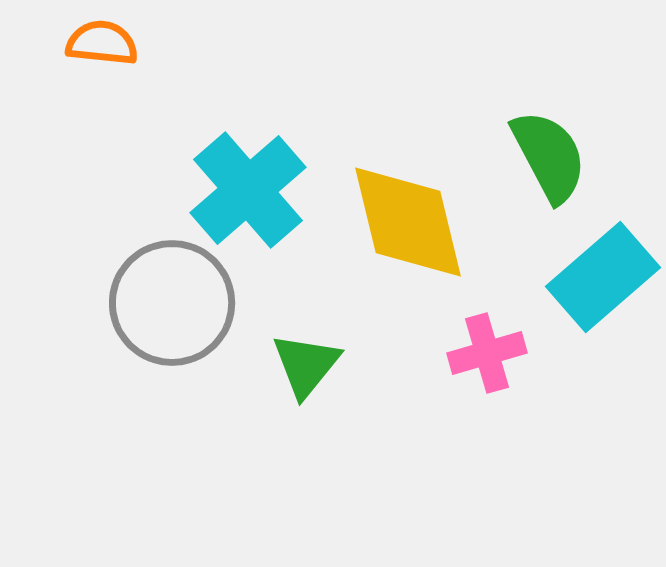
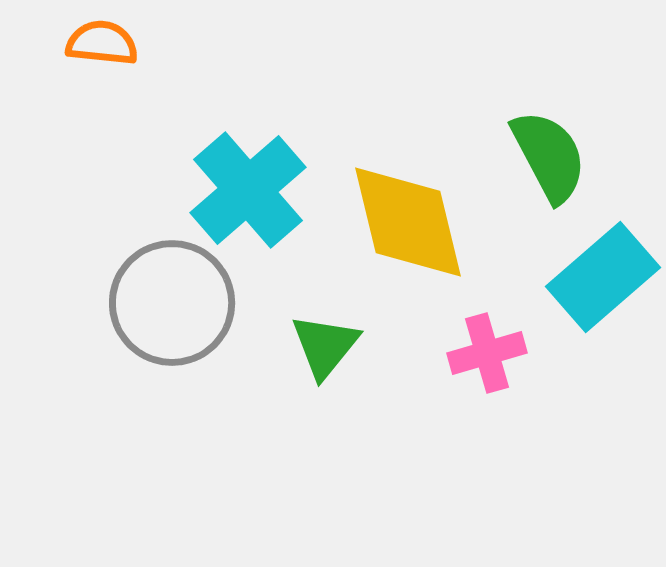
green triangle: moved 19 px right, 19 px up
